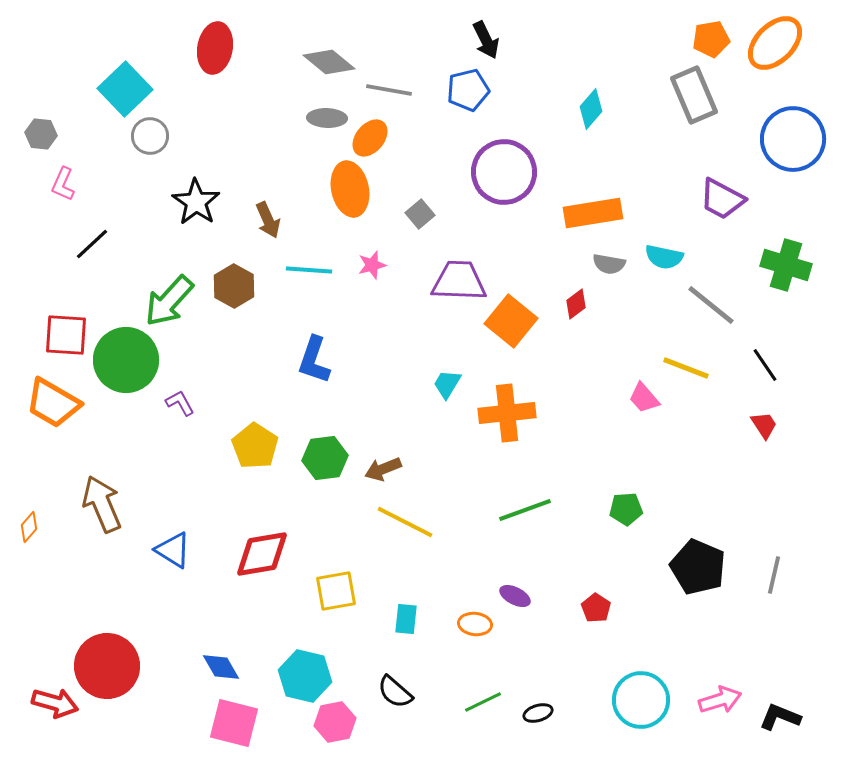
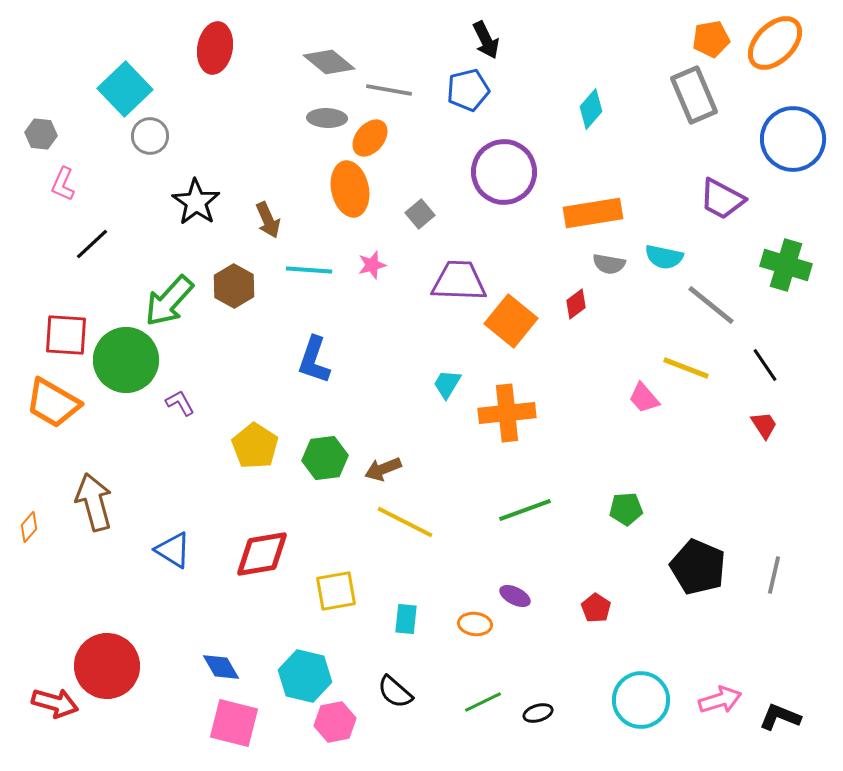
brown arrow at (102, 504): moved 8 px left, 2 px up; rotated 8 degrees clockwise
